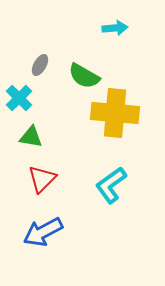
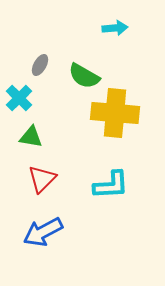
cyan L-shape: rotated 147 degrees counterclockwise
